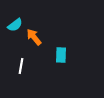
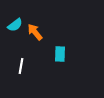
orange arrow: moved 1 px right, 5 px up
cyan rectangle: moved 1 px left, 1 px up
